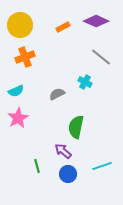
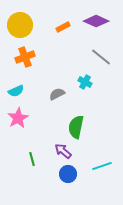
green line: moved 5 px left, 7 px up
